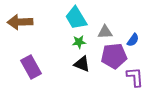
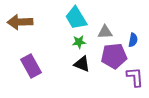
blue semicircle: rotated 24 degrees counterclockwise
purple rectangle: moved 1 px up
